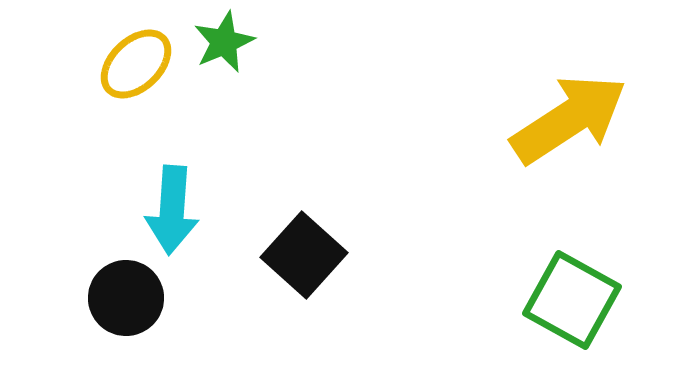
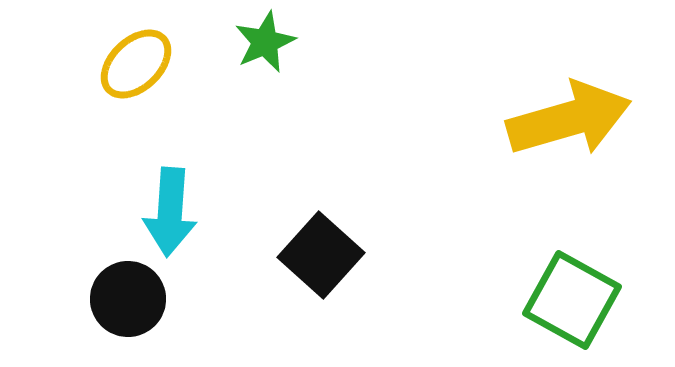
green star: moved 41 px right
yellow arrow: rotated 17 degrees clockwise
cyan arrow: moved 2 px left, 2 px down
black square: moved 17 px right
black circle: moved 2 px right, 1 px down
